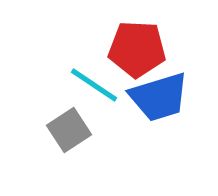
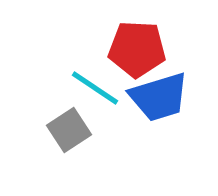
cyan line: moved 1 px right, 3 px down
